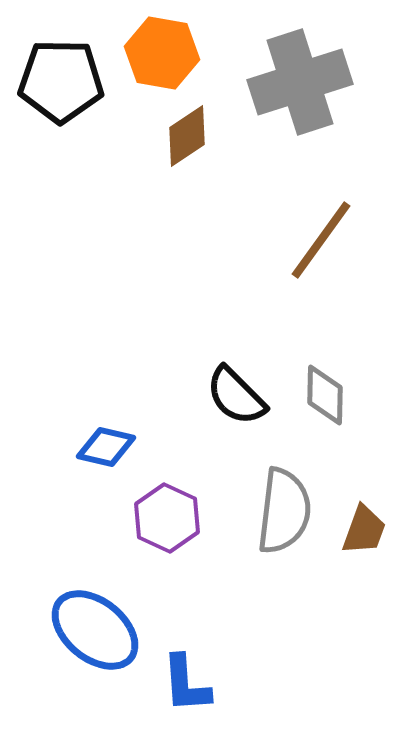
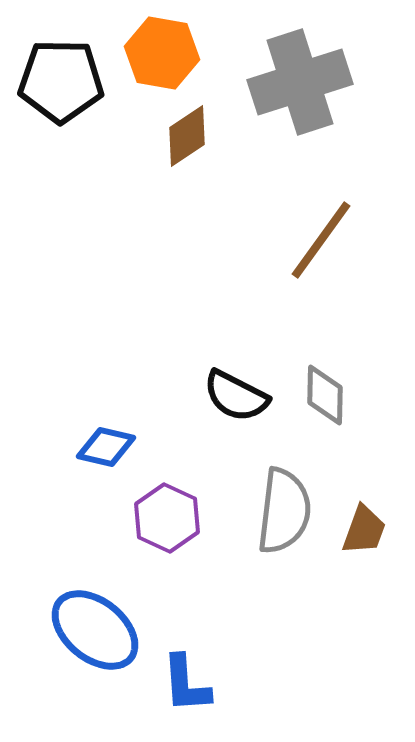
black semicircle: rotated 18 degrees counterclockwise
